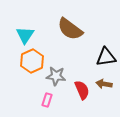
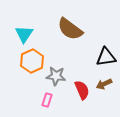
cyan triangle: moved 1 px left, 1 px up
brown arrow: rotated 35 degrees counterclockwise
